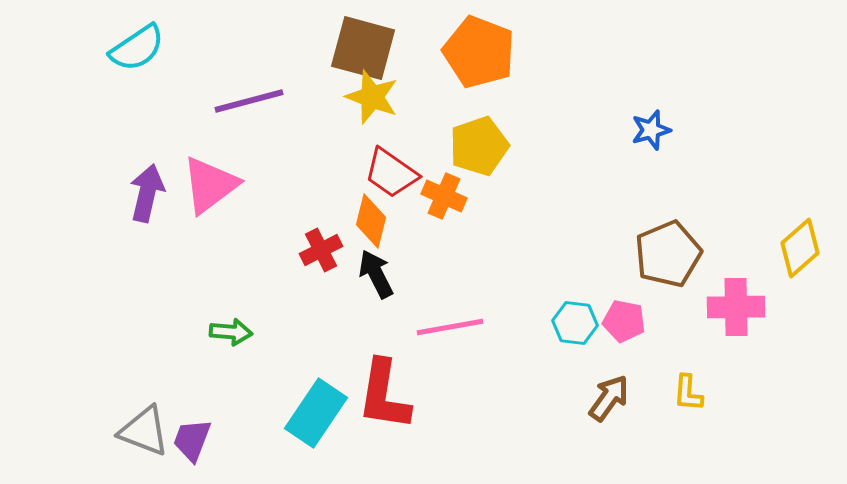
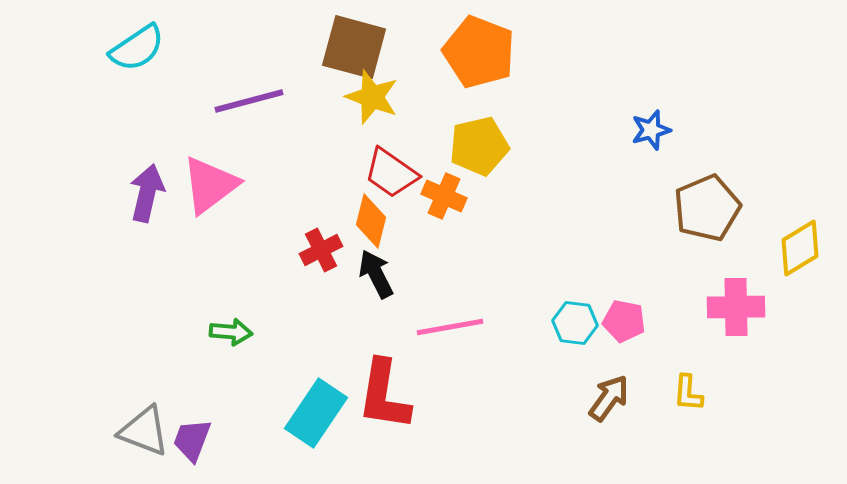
brown square: moved 9 px left, 1 px up
yellow pentagon: rotated 6 degrees clockwise
yellow diamond: rotated 10 degrees clockwise
brown pentagon: moved 39 px right, 46 px up
